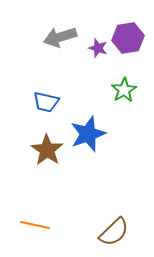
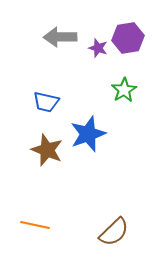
gray arrow: rotated 16 degrees clockwise
brown star: rotated 12 degrees counterclockwise
